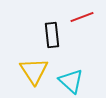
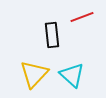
yellow triangle: moved 3 px down; rotated 16 degrees clockwise
cyan triangle: moved 1 px right, 6 px up
